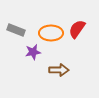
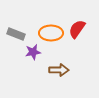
gray rectangle: moved 4 px down
